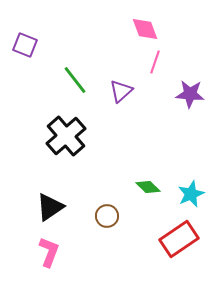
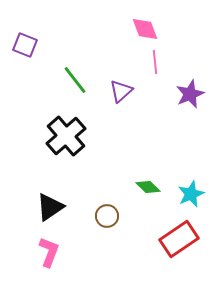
pink line: rotated 25 degrees counterclockwise
purple star: rotated 28 degrees counterclockwise
